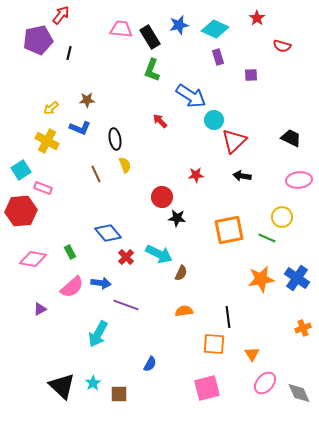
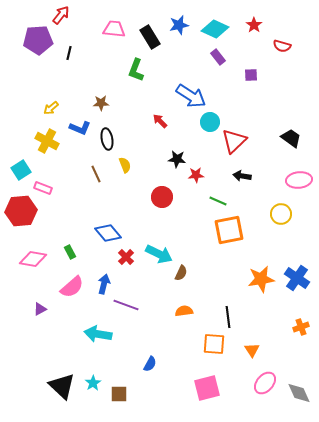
red star at (257, 18): moved 3 px left, 7 px down
pink trapezoid at (121, 29): moved 7 px left
purple pentagon at (38, 40): rotated 8 degrees clockwise
purple rectangle at (218, 57): rotated 21 degrees counterclockwise
green L-shape at (152, 70): moved 16 px left
brown star at (87, 100): moved 14 px right, 3 px down
cyan circle at (214, 120): moved 4 px left, 2 px down
black trapezoid at (291, 138): rotated 10 degrees clockwise
black ellipse at (115, 139): moved 8 px left
yellow circle at (282, 217): moved 1 px left, 3 px up
black star at (177, 218): moved 59 px up
green line at (267, 238): moved 49 px left, 37 px up
blue arrow at (101, 283): moved 3 px right, 1 px down; rotated 84 degrees counterclockwise
orange cross at (303, 328): moved 2 px left, 1 px up
cyan arrow at (98, 334): rotated 72 degrees clockwise
orange triangle at (252, 354): moved 4 px up
